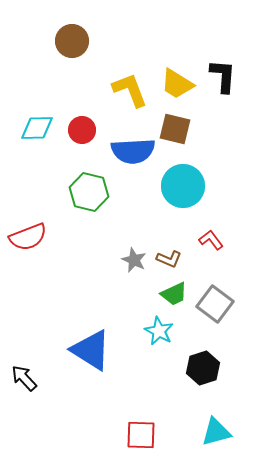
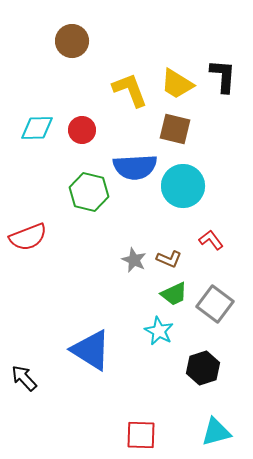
blue semicircle: moved 2 px right, 16 px down
